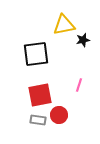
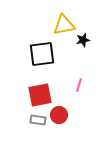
black square: moved 6 px right
